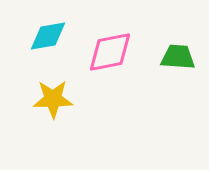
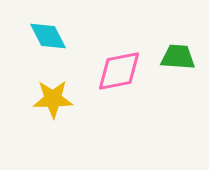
cyan diamond: rotated 72 degrees clockwise
pink diamond: moved 9 px right, 19 px down
